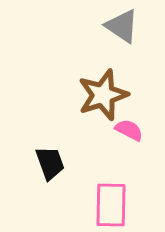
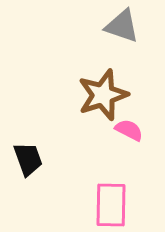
gray triangle: rotated 15 degrees counterclockwise
black trapezoid: moved 22 px left, 4 px up
